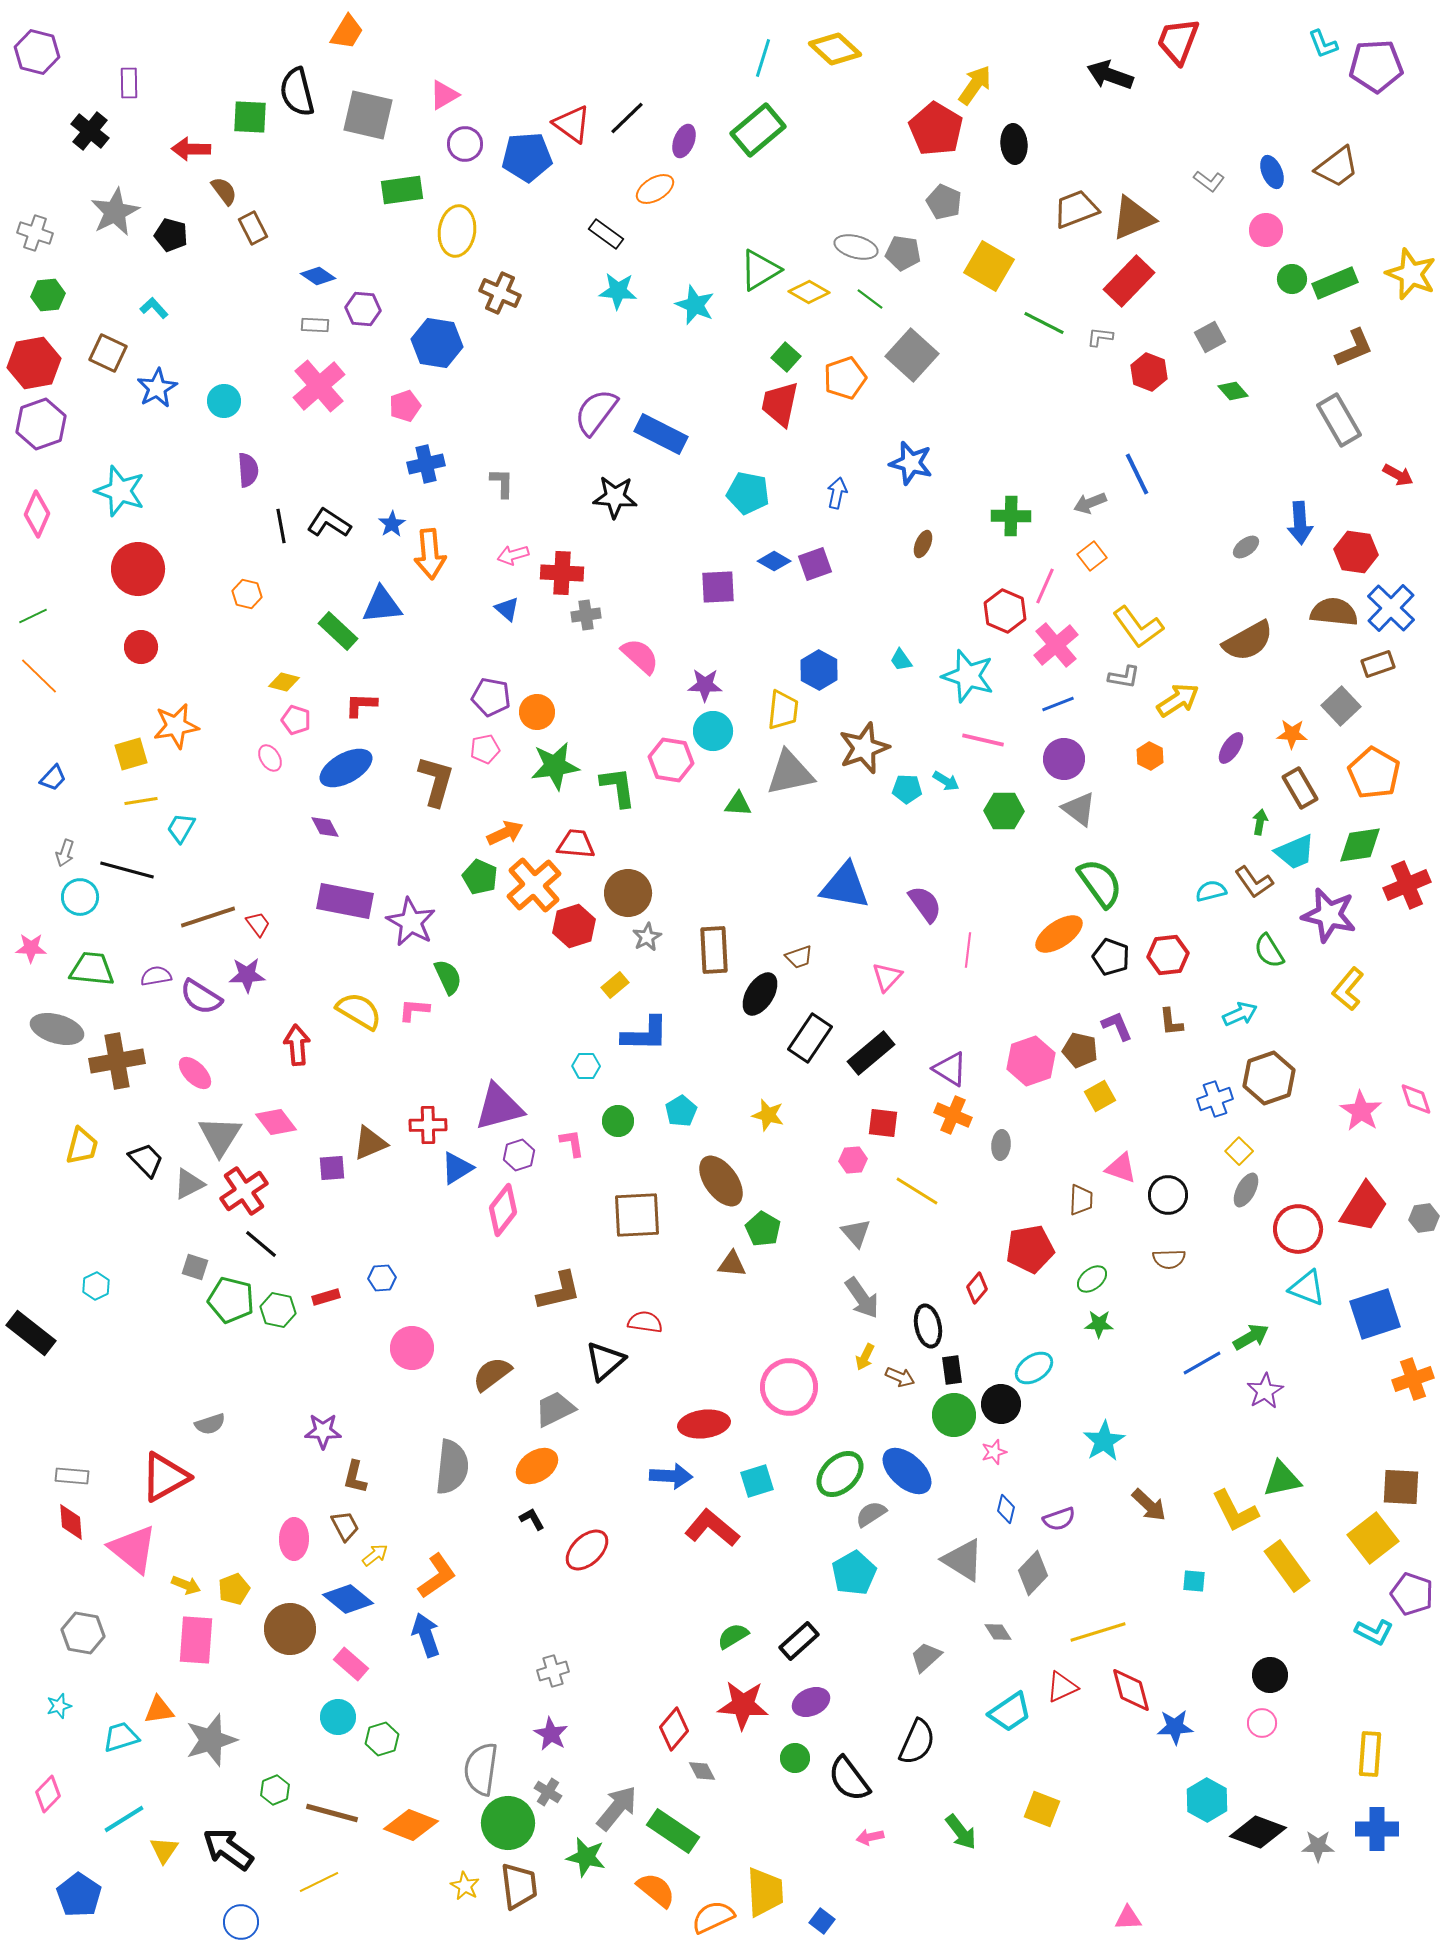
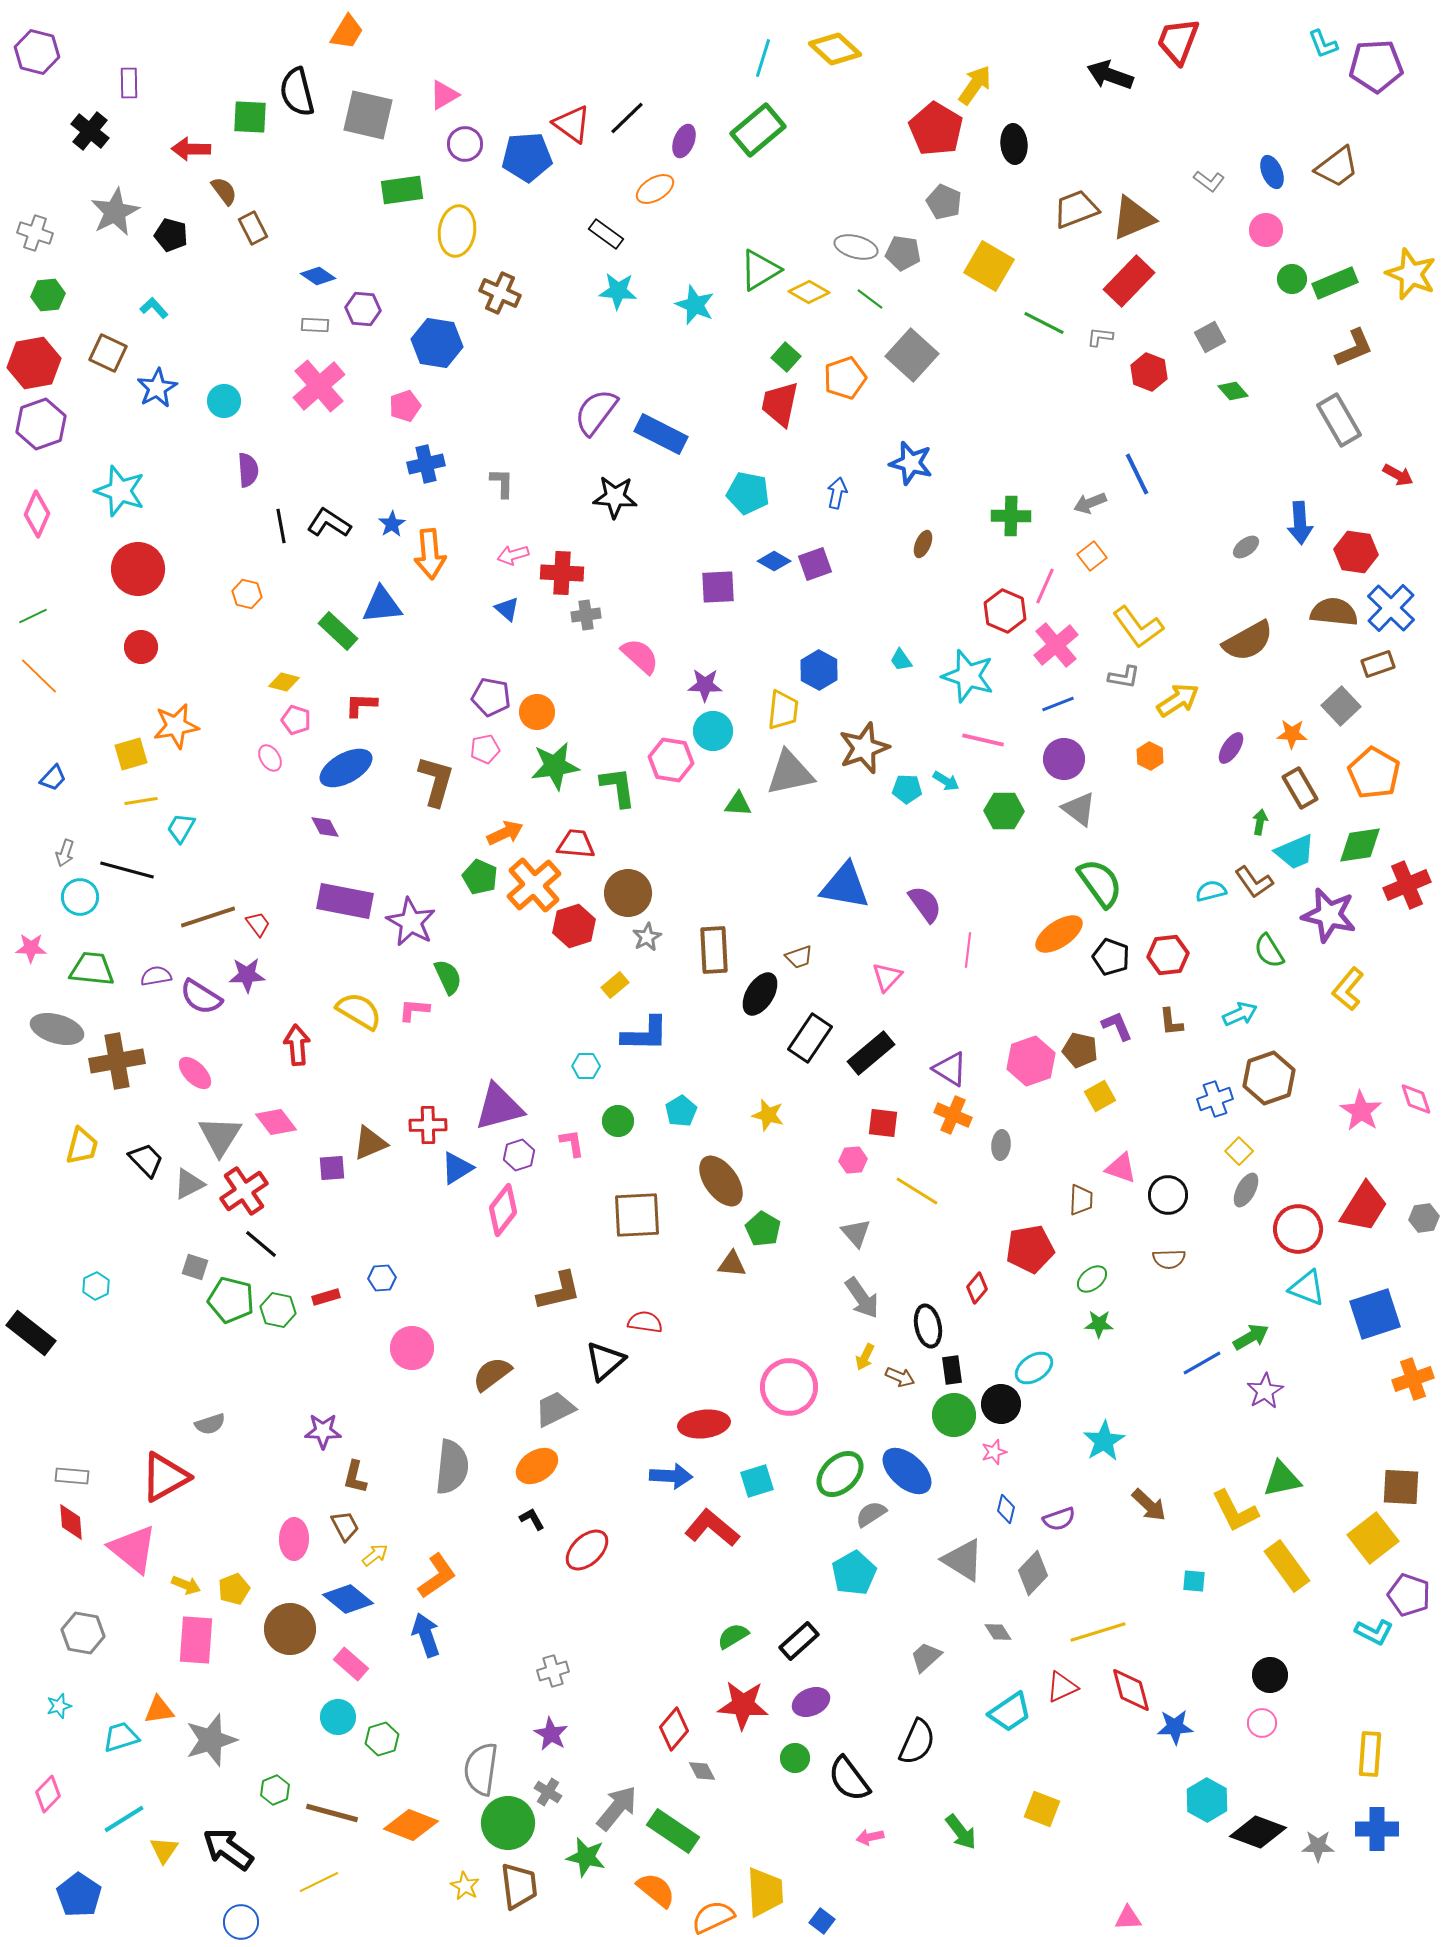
purple pentagon at (1412, 1594): moved 3 px left, 1 px down
